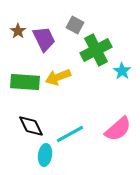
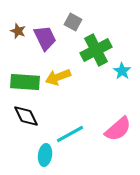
gray square: moved 2 px left, 3 px up
brown star: rotated 14 degrees counterclockwise
purple trapezoid: moved 1 px right, 1 px up
black diamond: moved 5 px left, 10 px up
